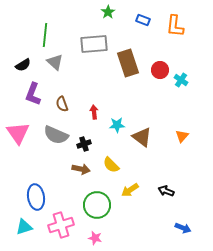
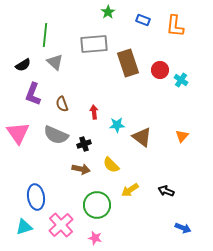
pink cross: rotated 25 degrees counterclockwise
